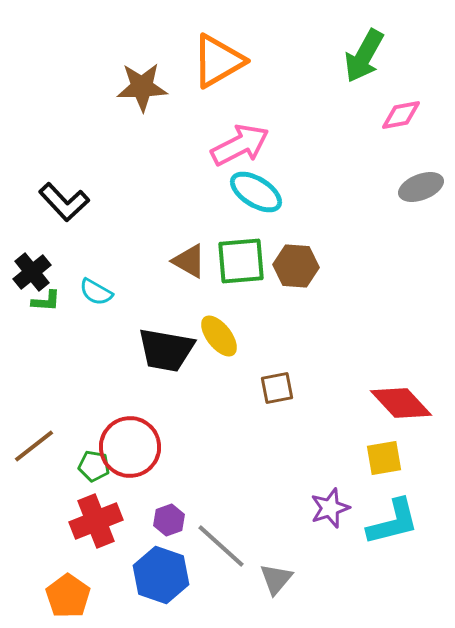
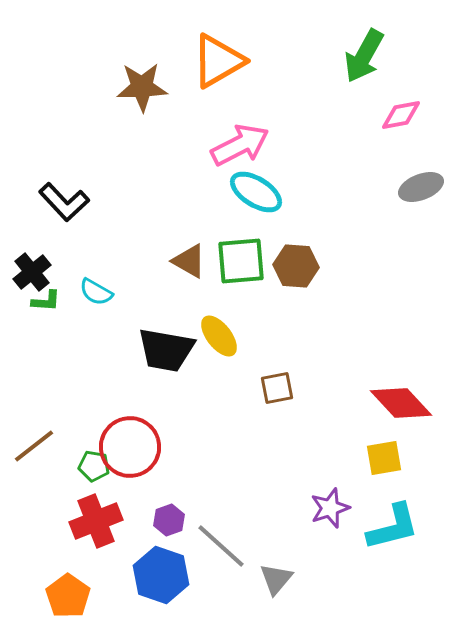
cyan L-shape: moved 5 px down
